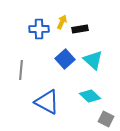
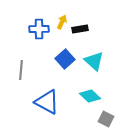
cyan triangle: moved 1 px right, 1 px down
